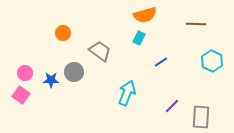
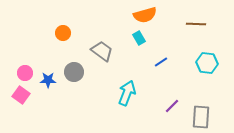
cyan rectangle: rotated 56 degrees counterclockwise
gray trapezoid: moved 2 px right
cyan hexagon: moved 5 px left, 2 px down; rotated 20 degrees counterclockwise
blue star: moved 3 px left
